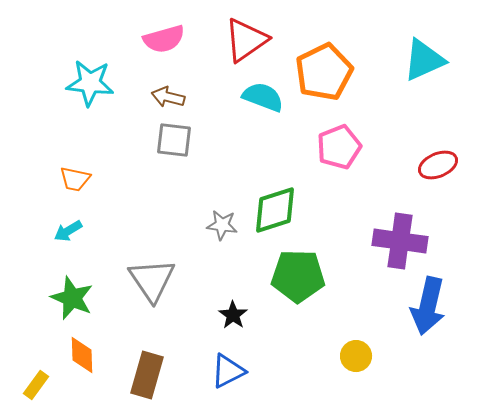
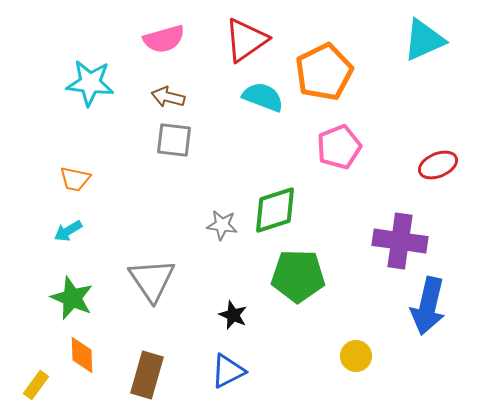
cyan triangle: moved 20 px up
black star: rotated 12 degrees counterclockwise
